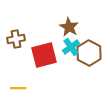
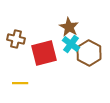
brown cross: rotated 24 degrees clockwise
cyan cross: moved 3 px up; rotated 18 degrees counterclockwise
red square: moved 2 px up
yellow line: moved 2 px right, 5 px up
